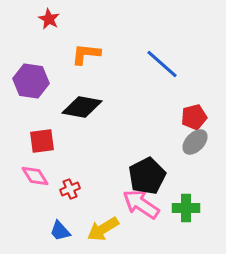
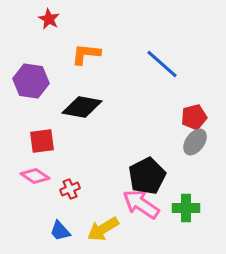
gray ellipse: rotated 8 degrees counterclockwise
pink diamond: rotated 24 degrees counterclockwise
